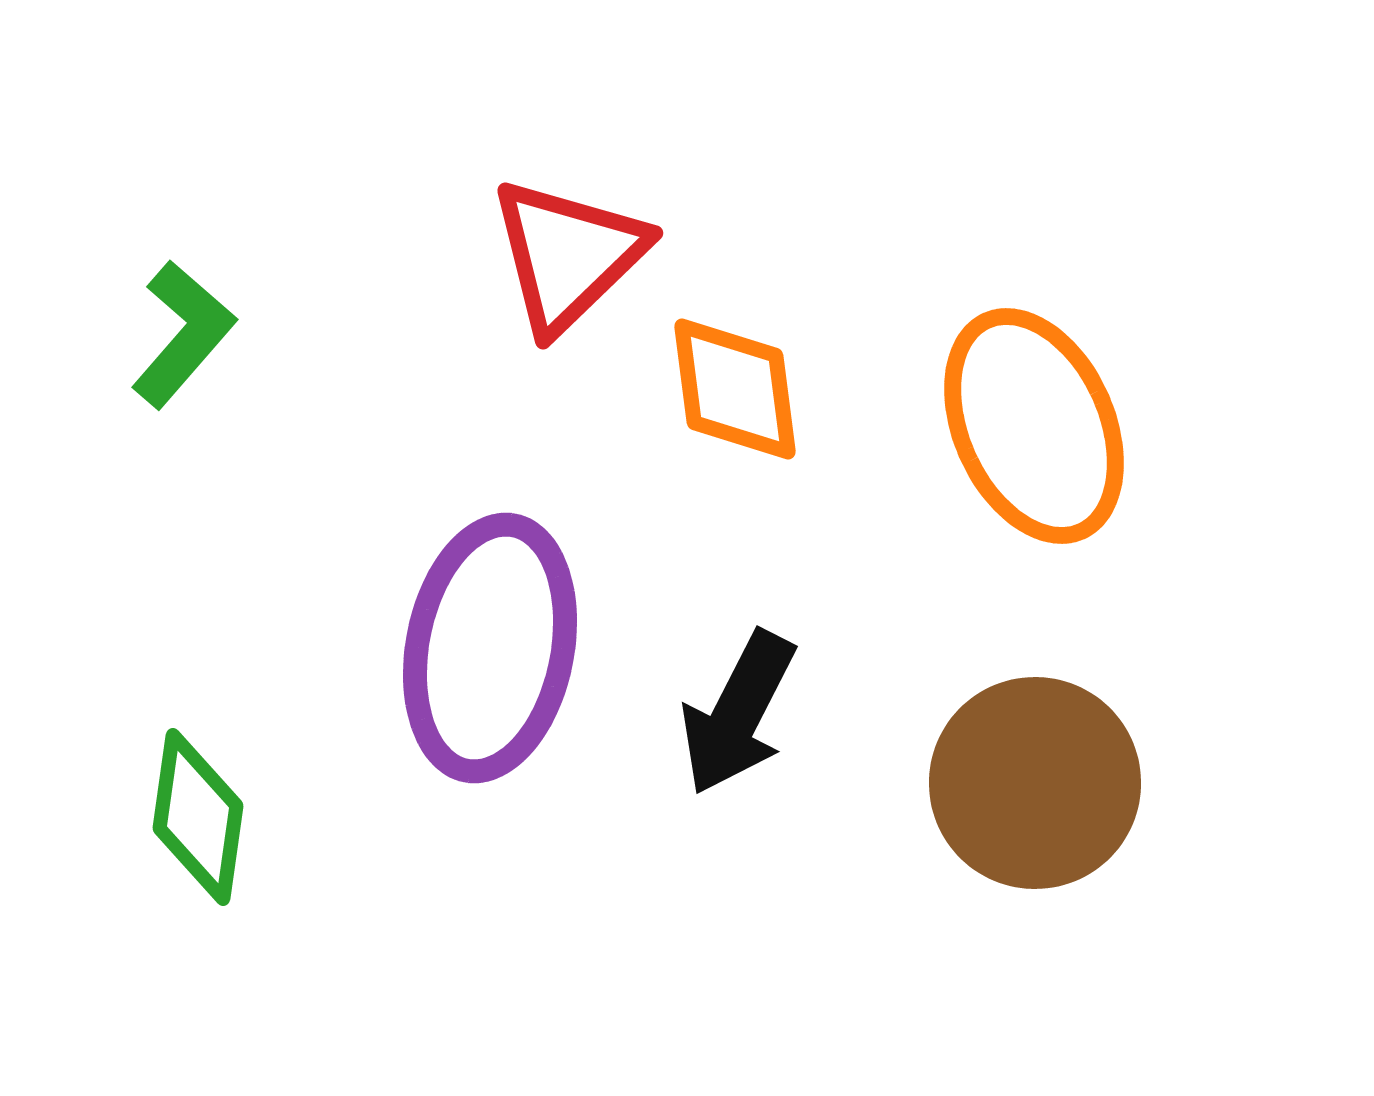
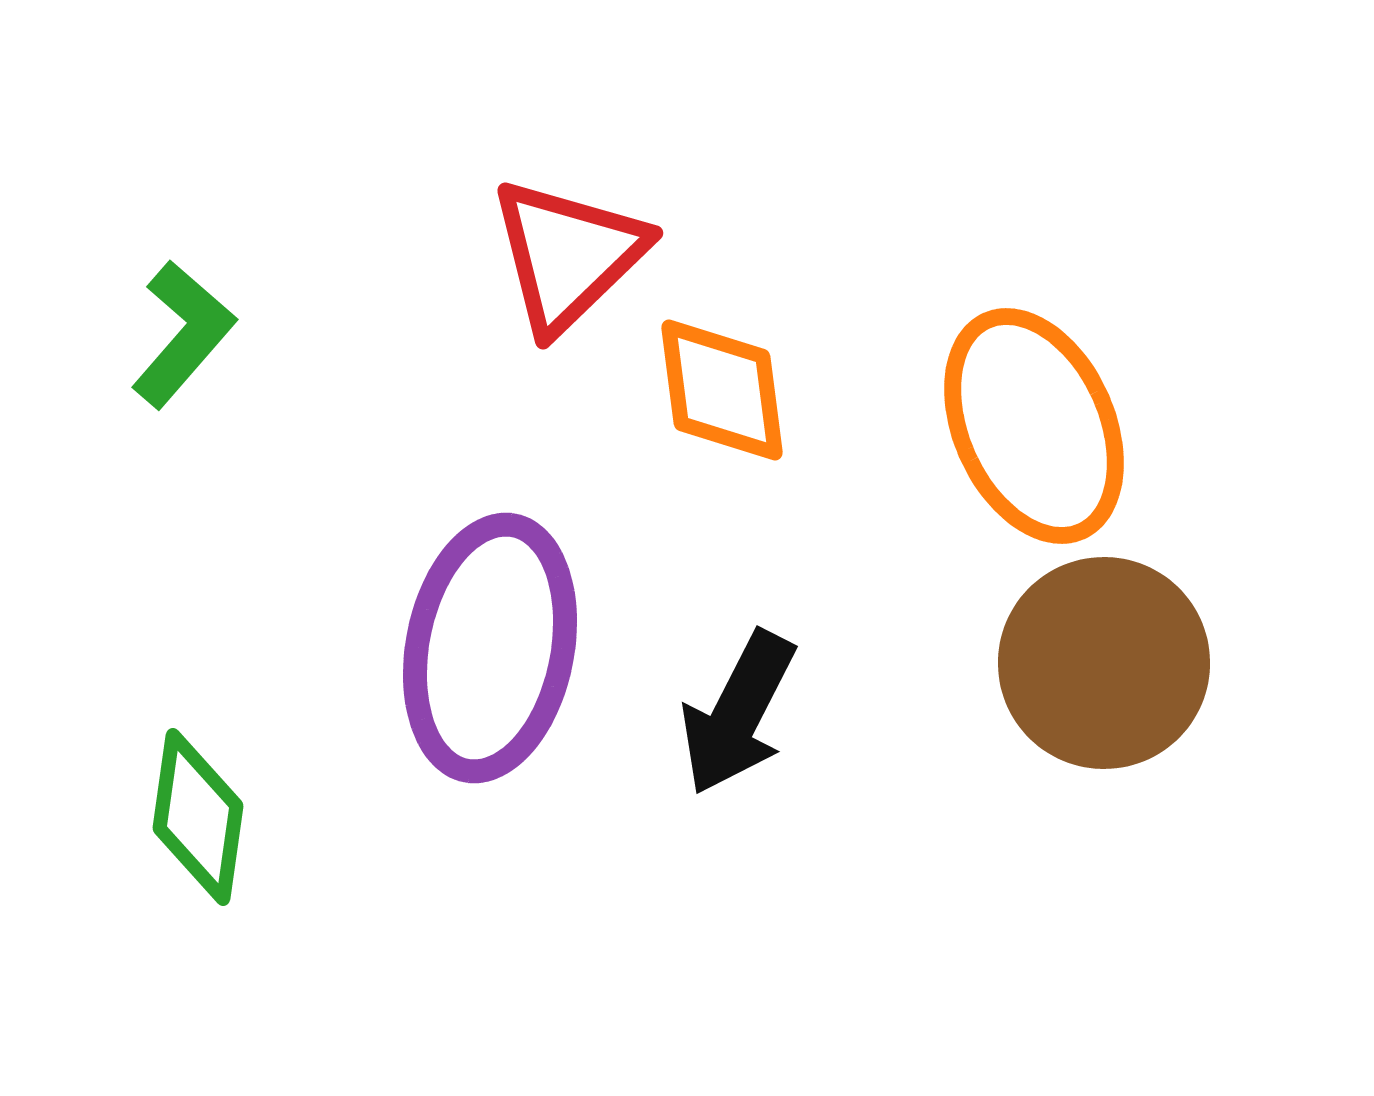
orange diamond: moved 13 px left, 1 px down
brown circle: moved 69 px right, 120 px up
